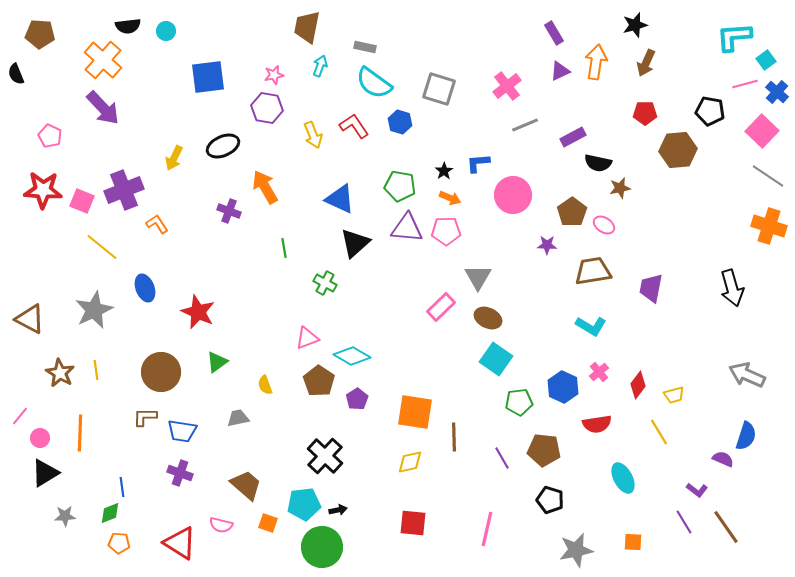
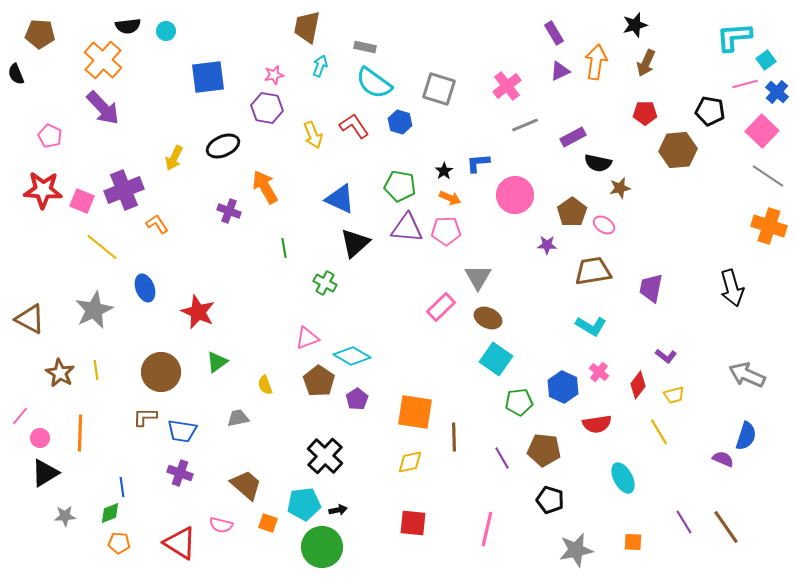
pink circle at (513, 195): moved 2 px right
pink cross at (599, 372): rotated 12 degrees counterclockwise
purple L-shape at (697, 490): moved 31 px left, 134 px up
